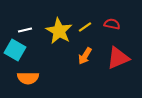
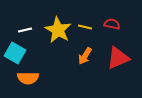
yellow line: rotated 48 degrees clockwise
yellow star: moved 1 px left, 1 px up
cyan square: moved 3 px down
